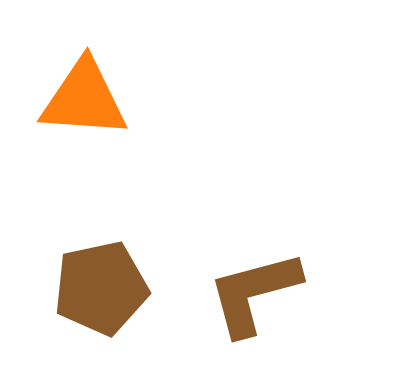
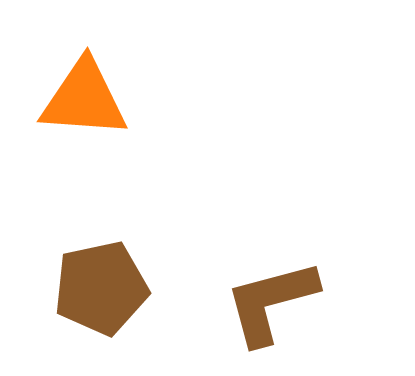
brown L-shape: moved 17 px right, 9 px down
